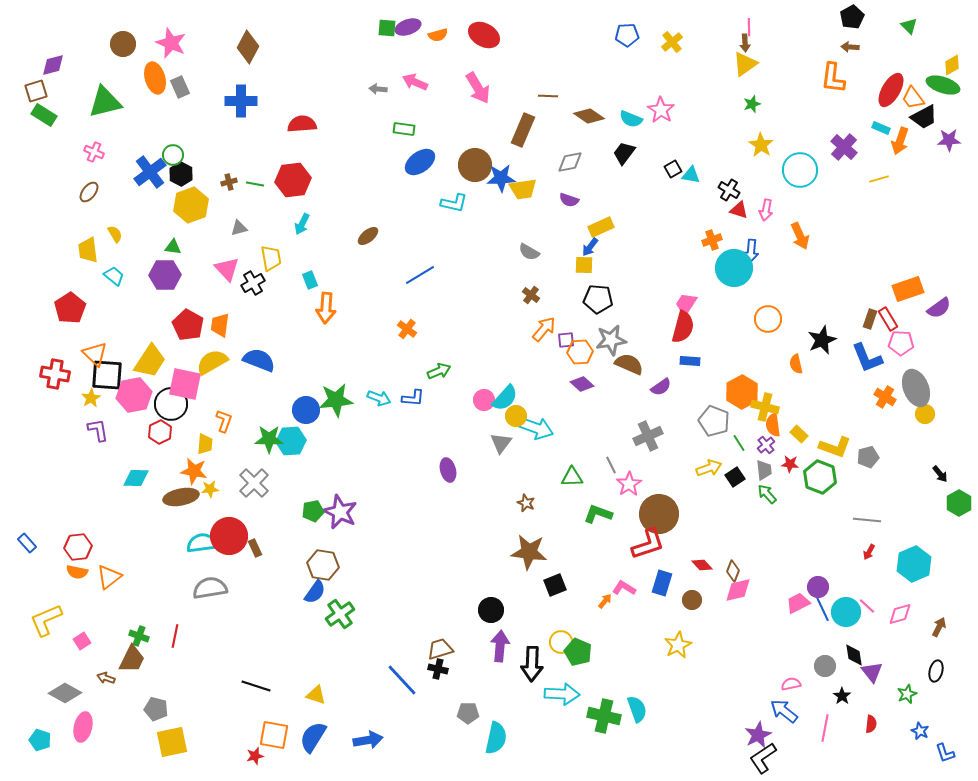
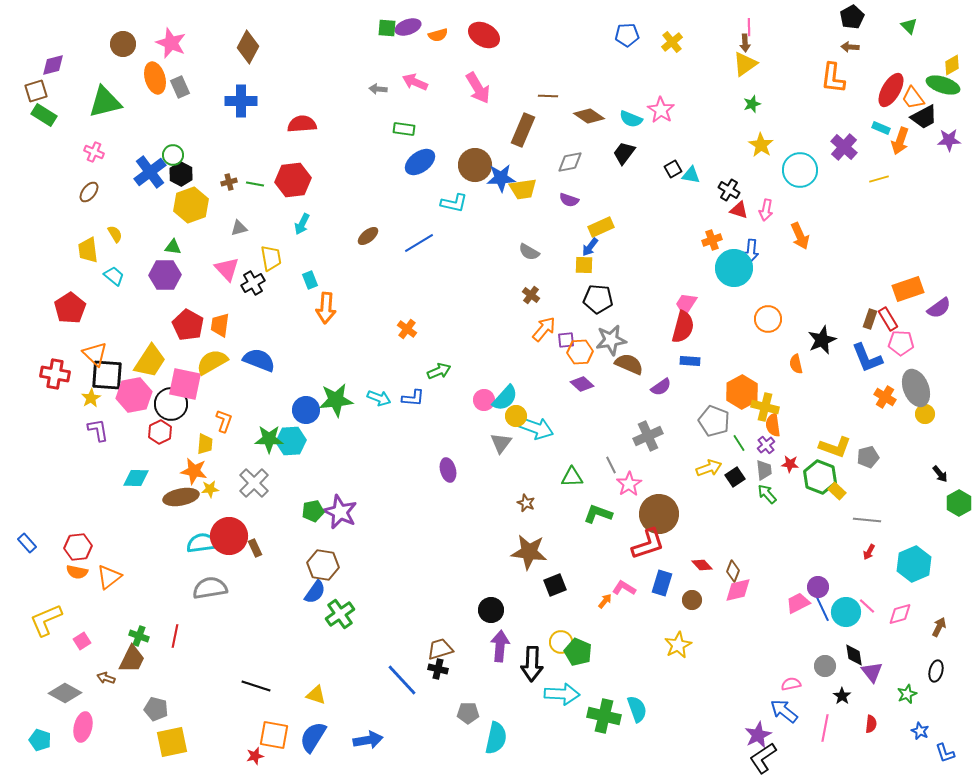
blue line at (420, 275): moved 1 px left, 32 px up
yellow rectangle at (799, 434): moved 38 px right, 57 px down
